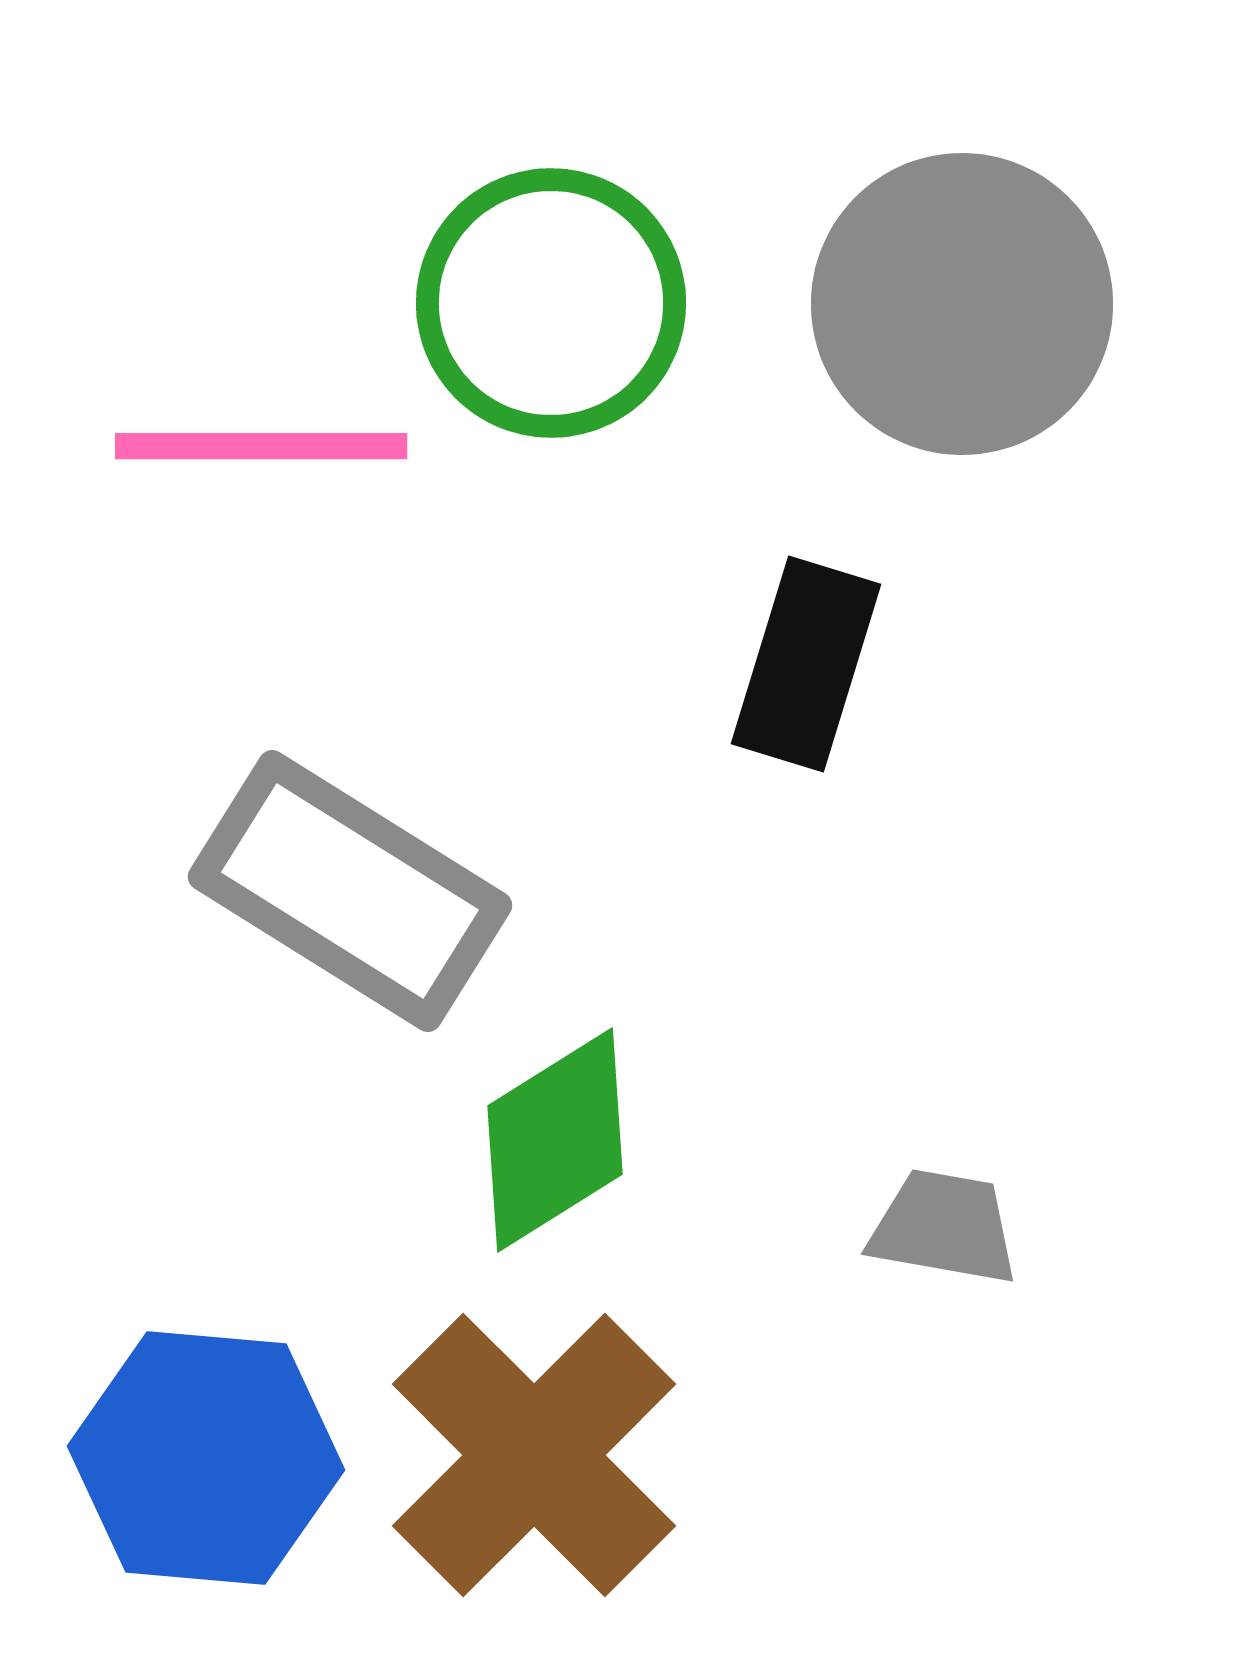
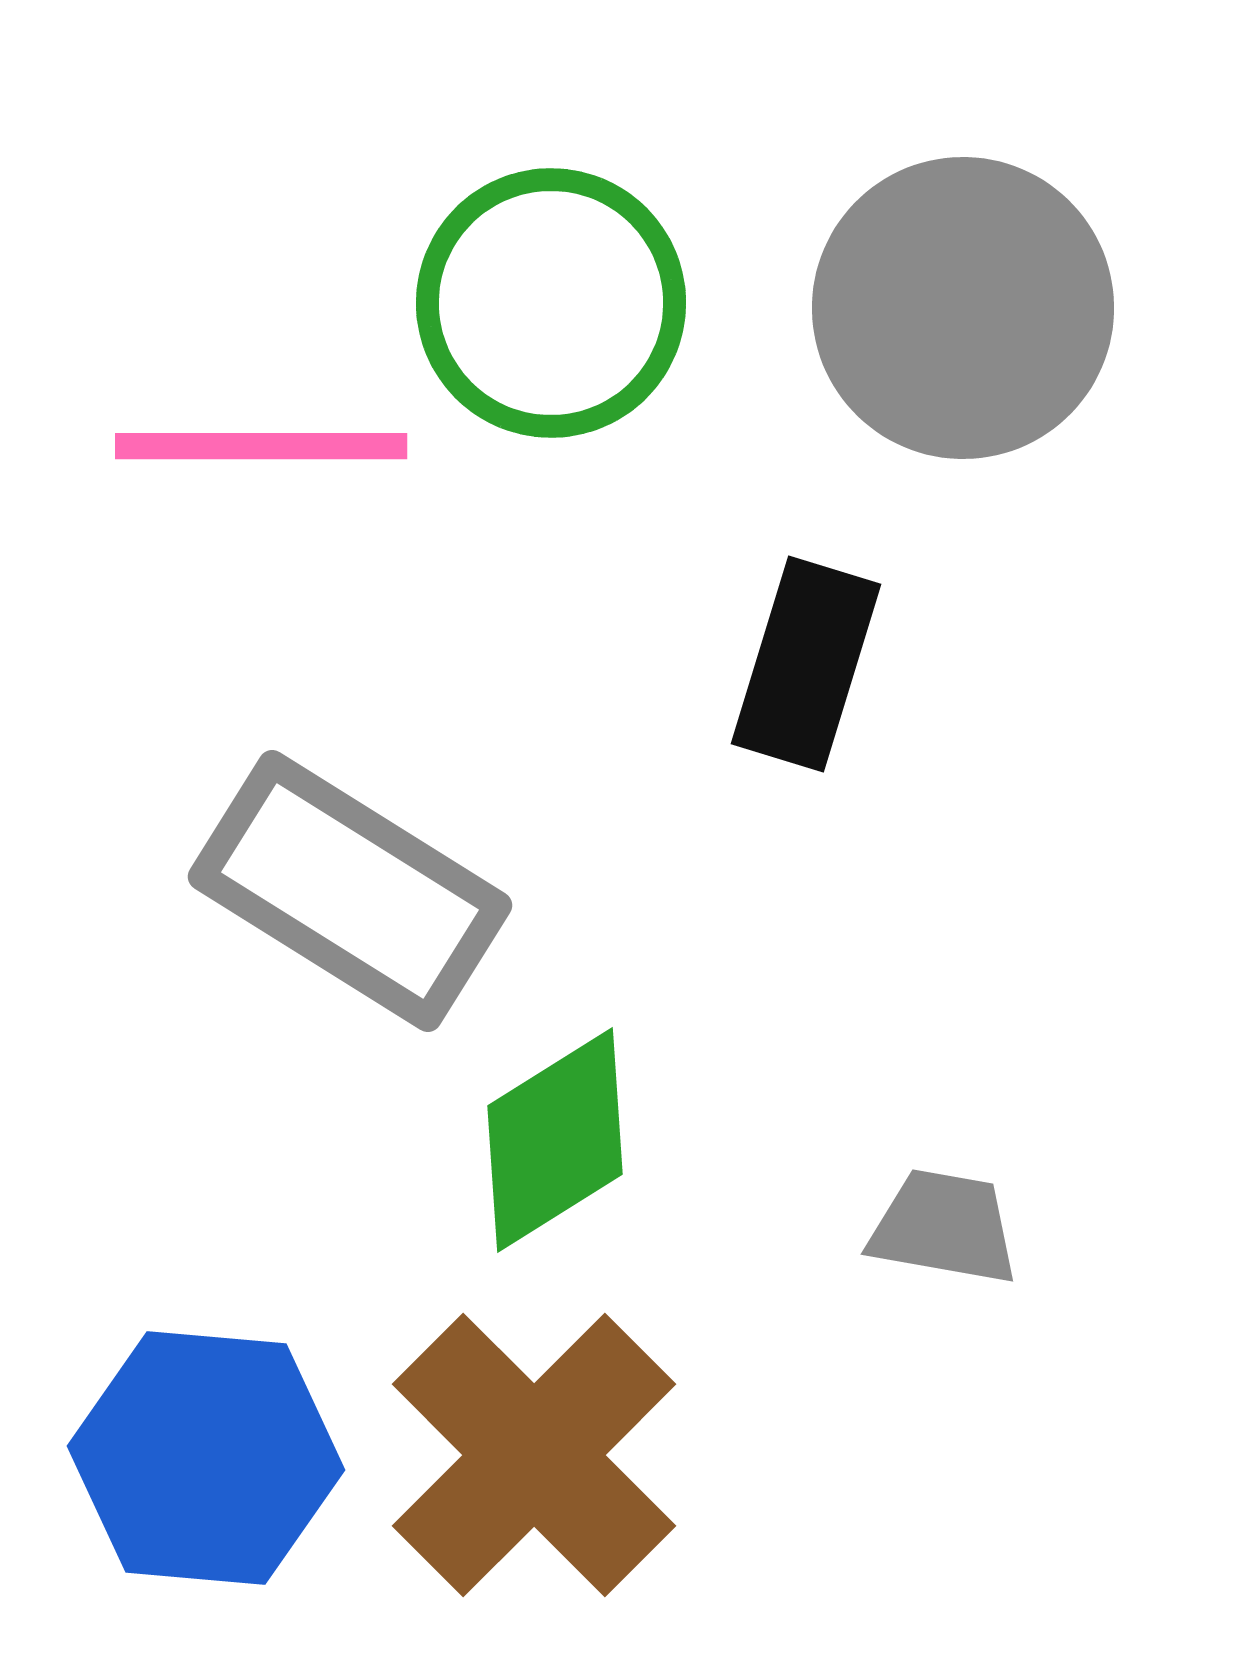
gray circle: moved 1 px right, 4 px down
